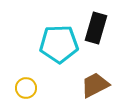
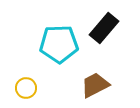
black rectangle: moved 8 px right; rotated 24 degrees clockwise
